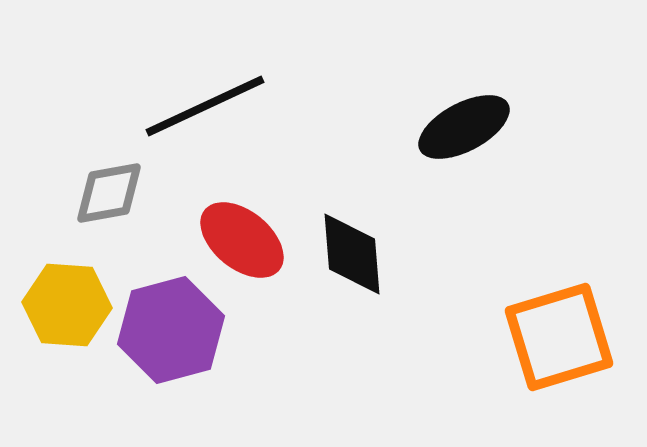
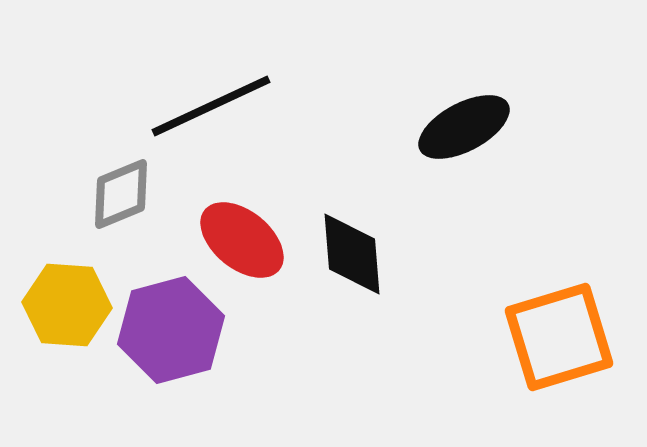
black line: moved 6 px right
gray diamond: moved 12 px right, 1 px down; rotated 12 degrees counterclockwise
